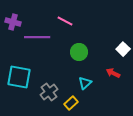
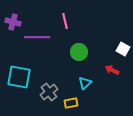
pink line: rotated 49 degrees clockwise
white square: rotated 16 degrees counterclockwise
red arrow: moved 1 px left, 3 px up
yellow rectangle: rotated 32 degrees clockwise
